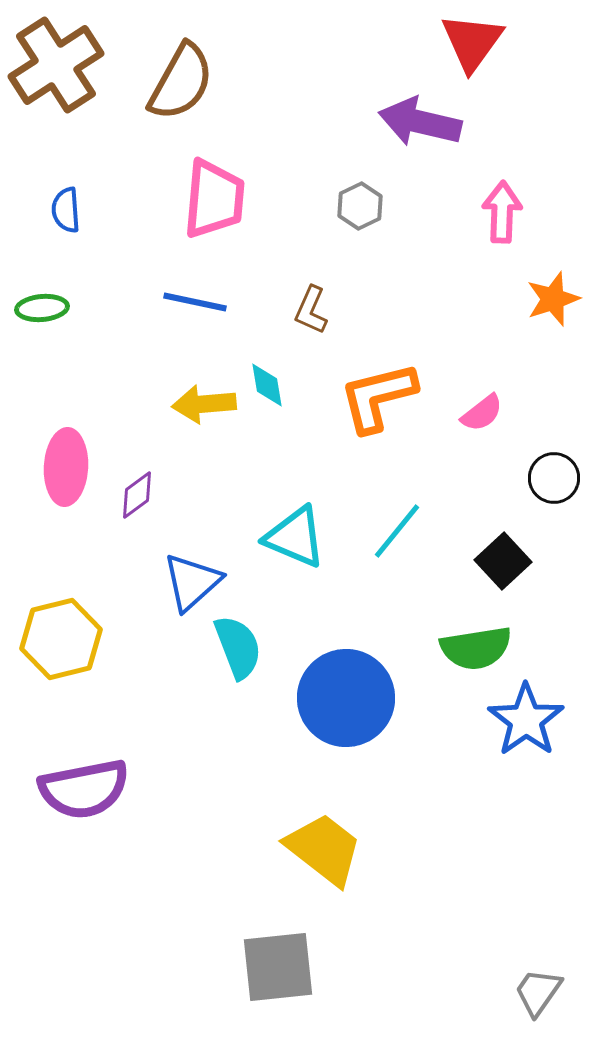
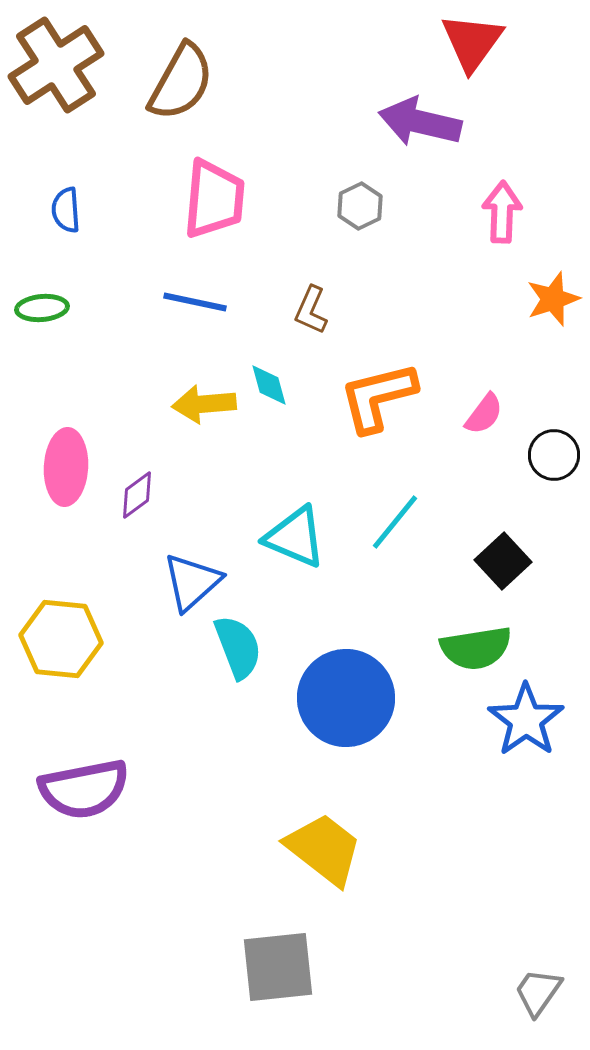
cyan diamond: moved 2 px right; rotated 6 degrees counterclockwise
pink semicircle: moved 2 px right, 1 px down; rotated 15 degrees counterclockwise
black circle: moved 23 px up
cyan line: moved 2 px left, 9 px up
yellow hexagon: rotated 20 degrees clockwise
